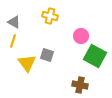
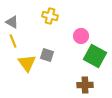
gray triangle: moved 2 px left
yellow line: rotated 40 degrees counterclockwise
brown cross: moved 5 px right; rotated 14 degrees counterclockwise
